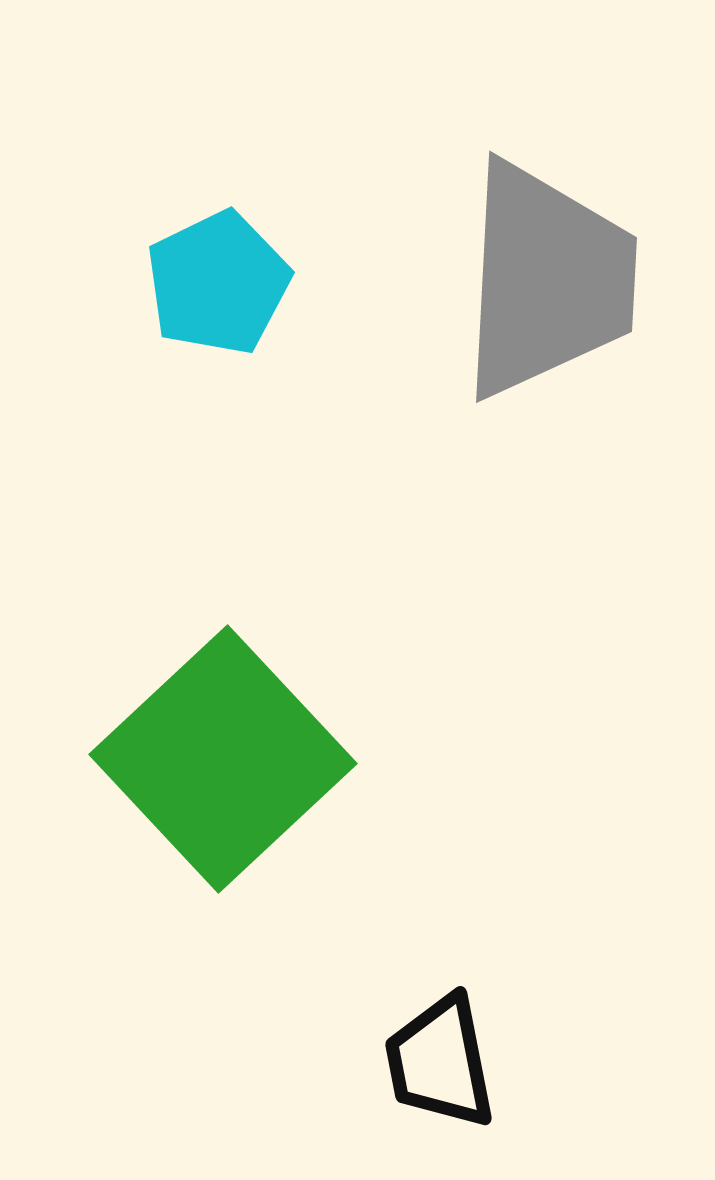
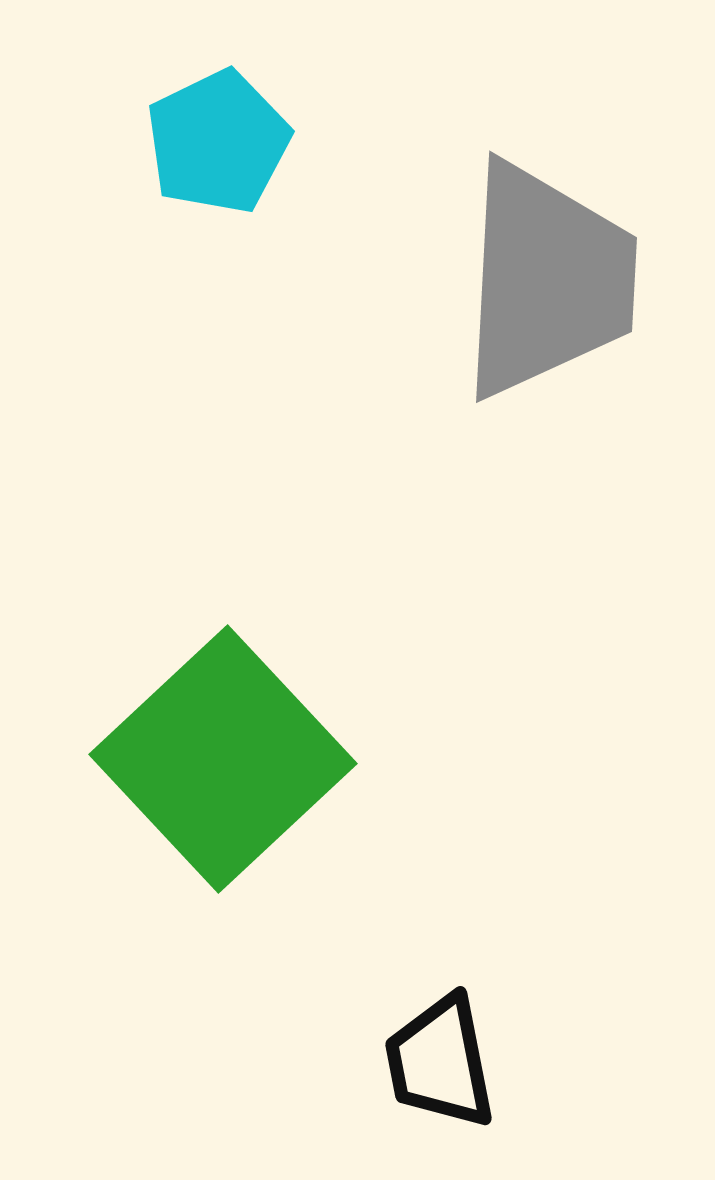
cyan pentagon: moved 141 px up
